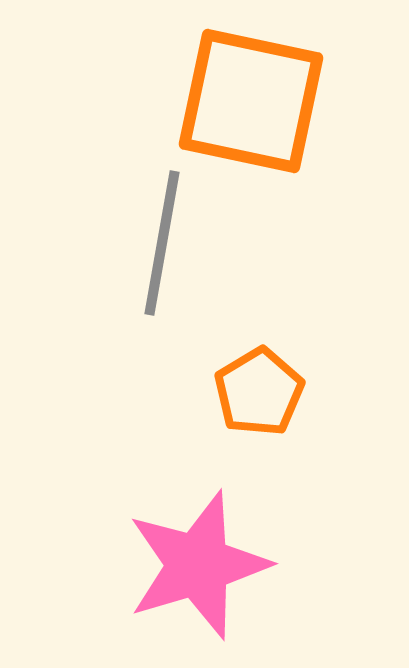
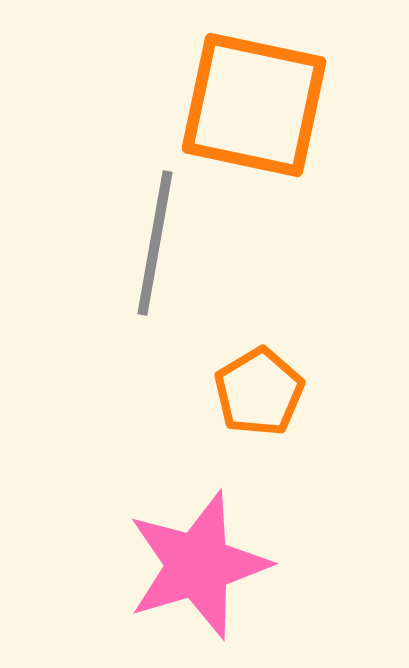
orange square: moved 3 px right, 4 px down
gray line: moved 7 px left
